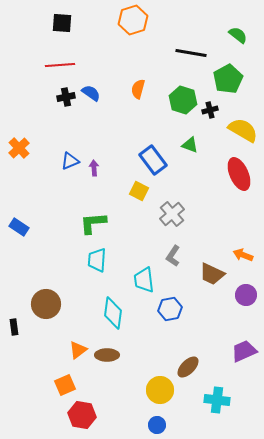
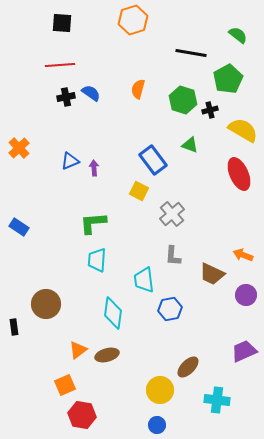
gray L-shape at (173, 256): rotated 30 degrees counterclockwise
brown ellipse at (107, 355): rotated 15 degrees counterclockwise
